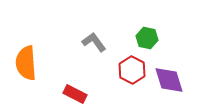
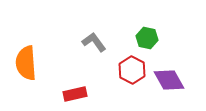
purple diamond: rotated 12 degrees counterclockwise
red rectangle: rotated 40 degrees counterclockwise
